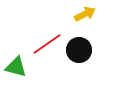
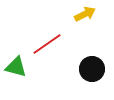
black circle: moved 13 px right, 19 px down
